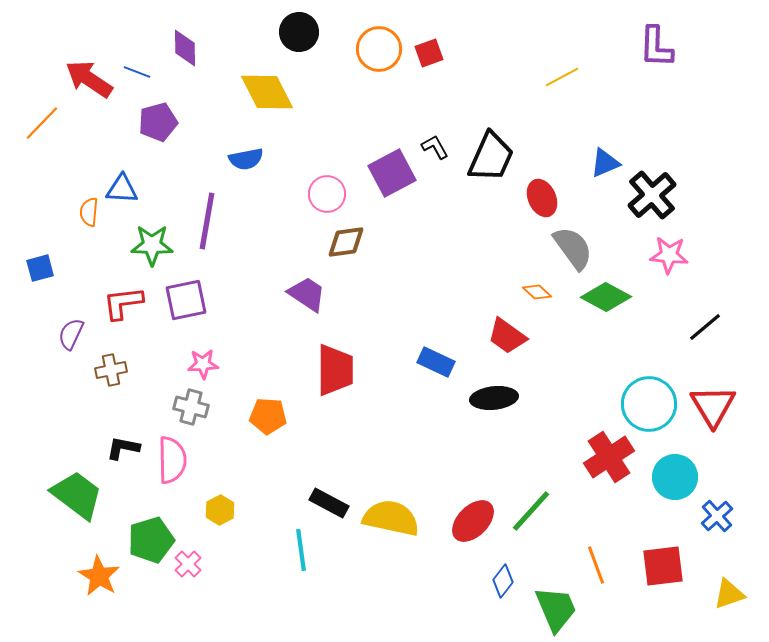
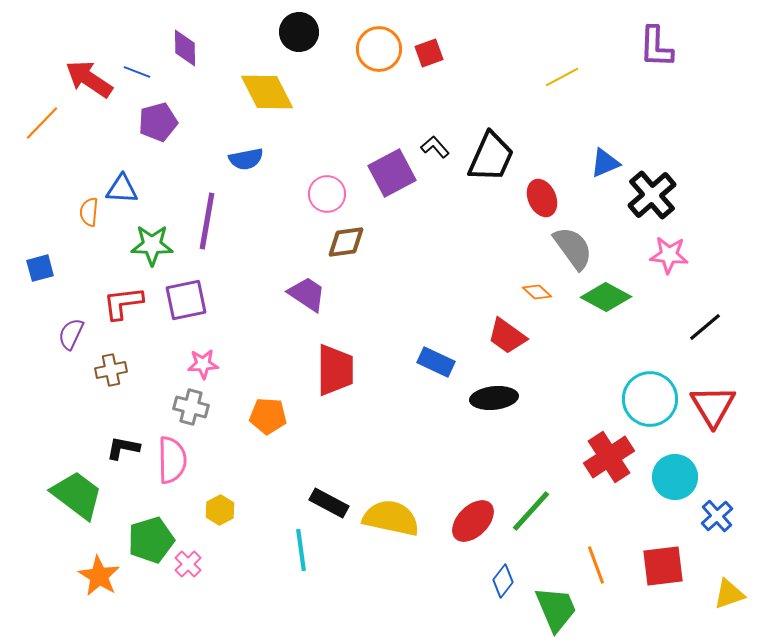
black L-shape at (435, 147): rotated 12 degrees counterclockwise
cyan circle at (649, 404): moved 1 px right, 5 px up
